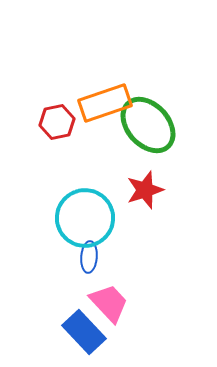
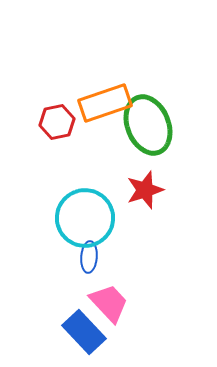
green ellipse: rotated 20 degrees clockwise
